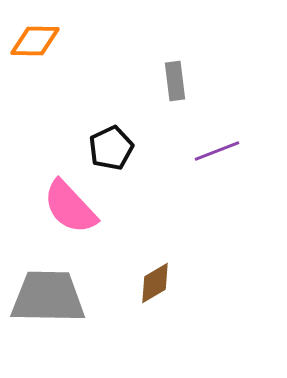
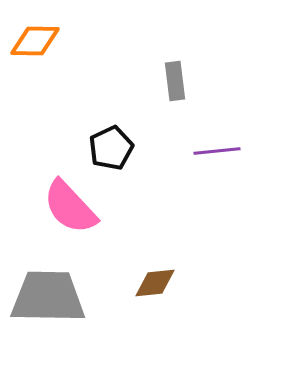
purple line: rotated 15 degrees clockwise
brown diamond: rotated 24 degrees clockwise
